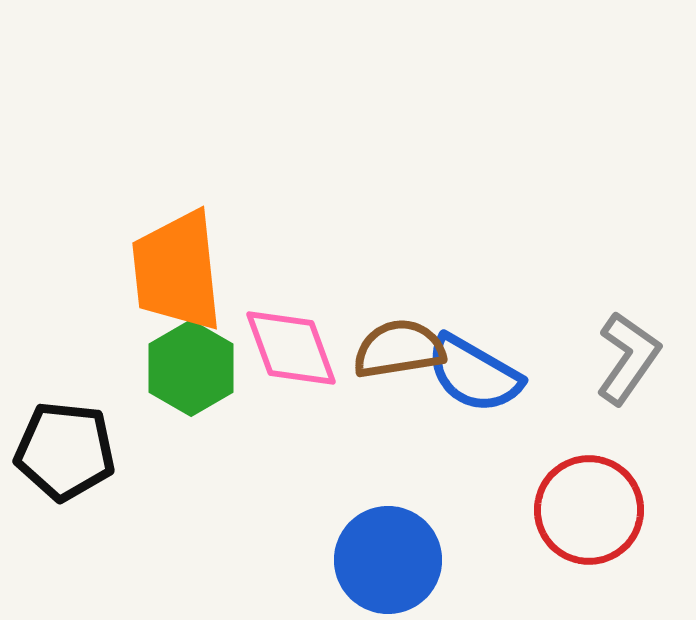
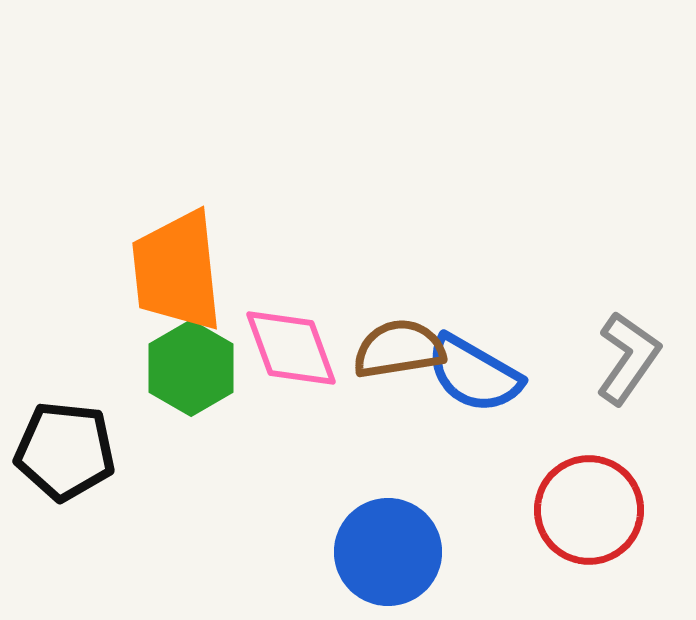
blue circle: moved 8 px up
